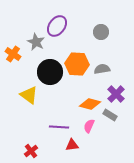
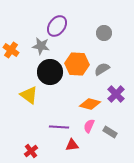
gray circle: moved 3 px right, 1 px down
gray star: moved 5 px right, 4 px down; rotated 18 degrees counterclockwise
orange cross: moved 2 px left, 4 px up
gray semicircle: rotated 21 degrees counterclockwise
gray rectangle: moved 17 px down
